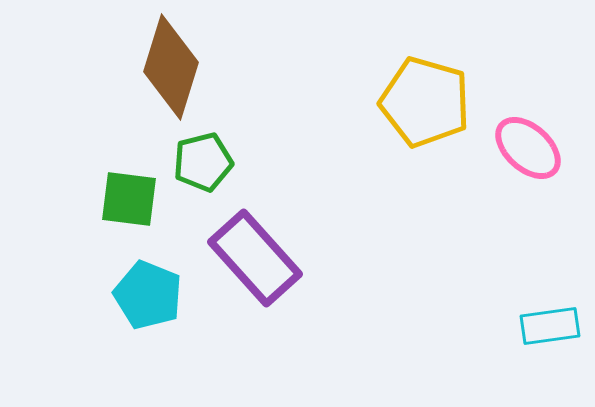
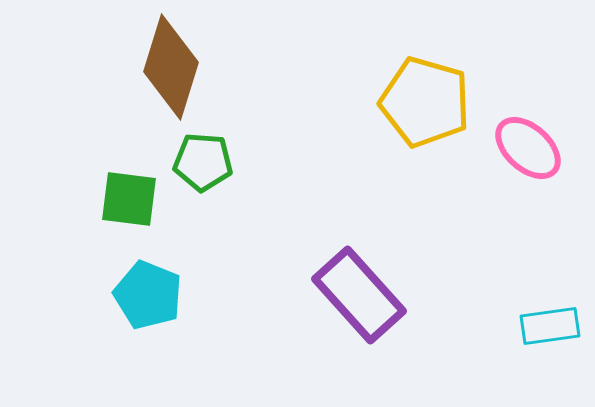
green pentagon: rotated 18 degrees clockwise
purple rectangle: moved 104 px right, 37 px down
